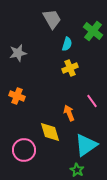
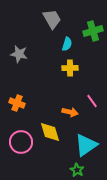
green cross: rotated 36 degrees clockwise
gray star: moved 1 px right, 1 px down; rotated 24 degrees clockwise
yellow cross: rotated 21 degrees clockwise
orange cross: moved 7 px down
orange arrow: moved 1 px right, 1 px up; rotated 126 degrees clockwise
pink circle: moved 3 px left, 8 px up
